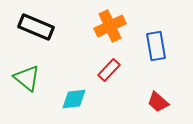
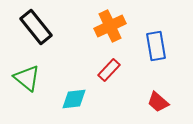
black rectangle: rotated 28 degrees clockwise
